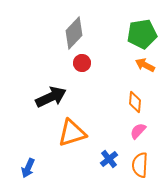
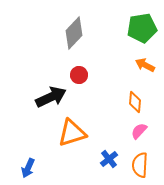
green pentagon: moved 6 px up
red circle: moved 3 px left, 12 px down
pink semicircle: moved 1 px right
